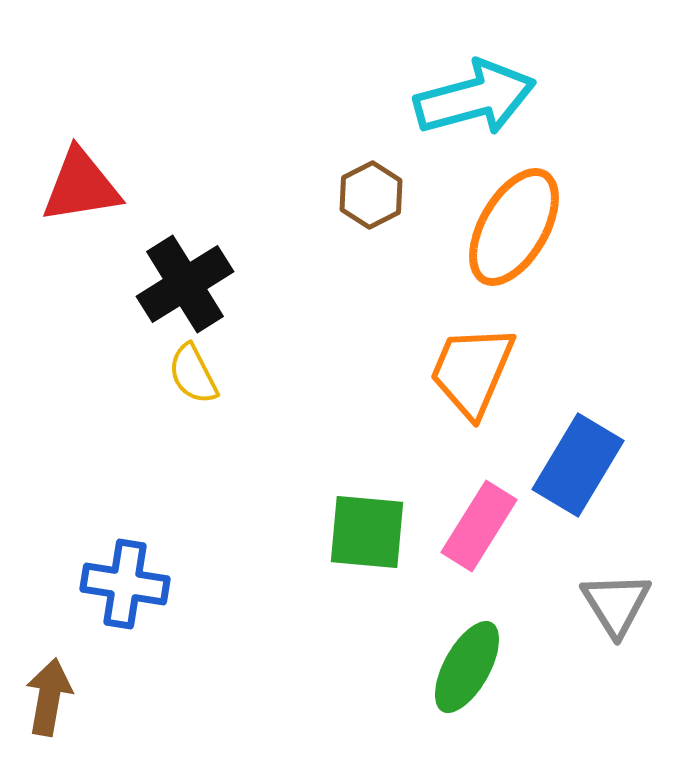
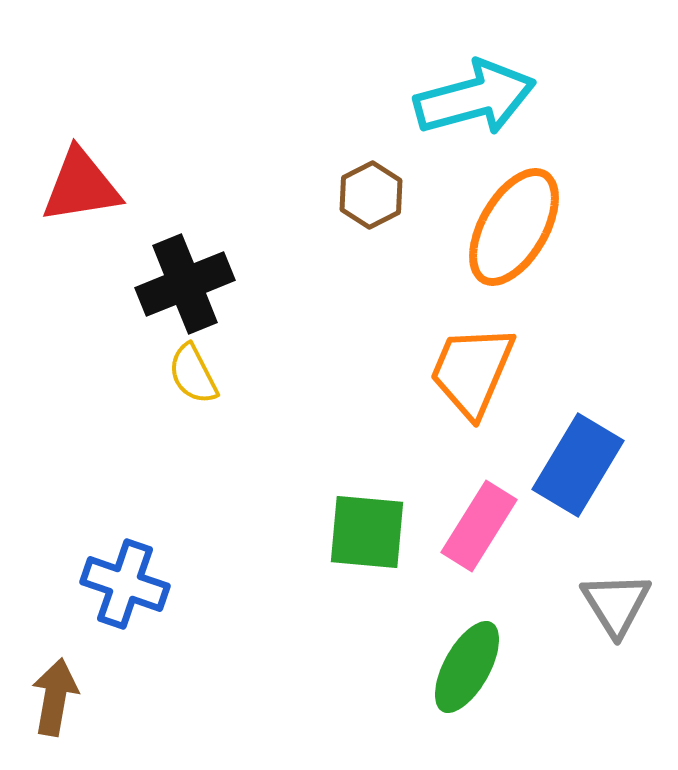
black cross: rotated 10 degrees clockwise
blue cross: rotated 10 degrees clockwise
brown arrow: moved 6 px right
